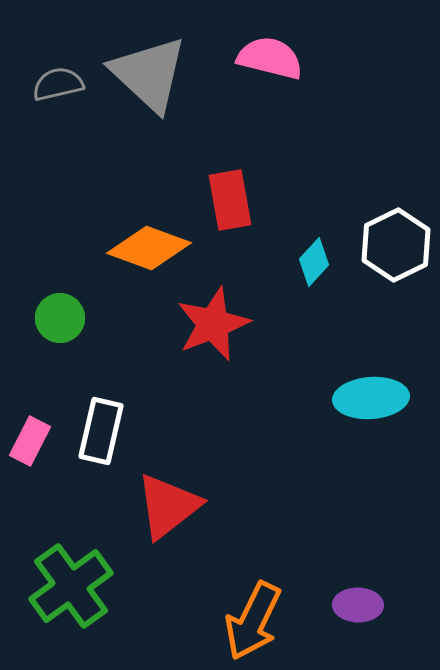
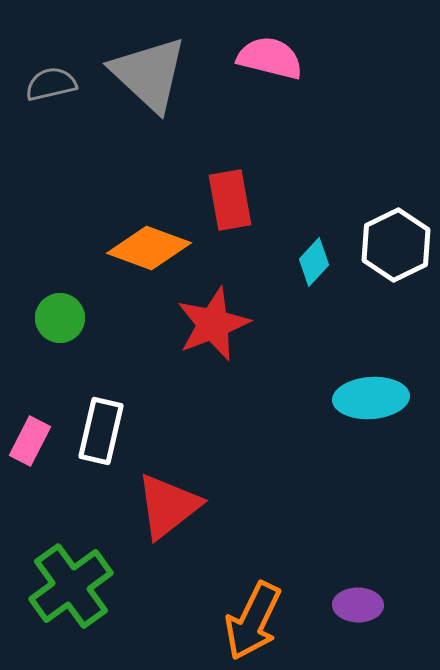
gray semicircle: moved 7 px left
